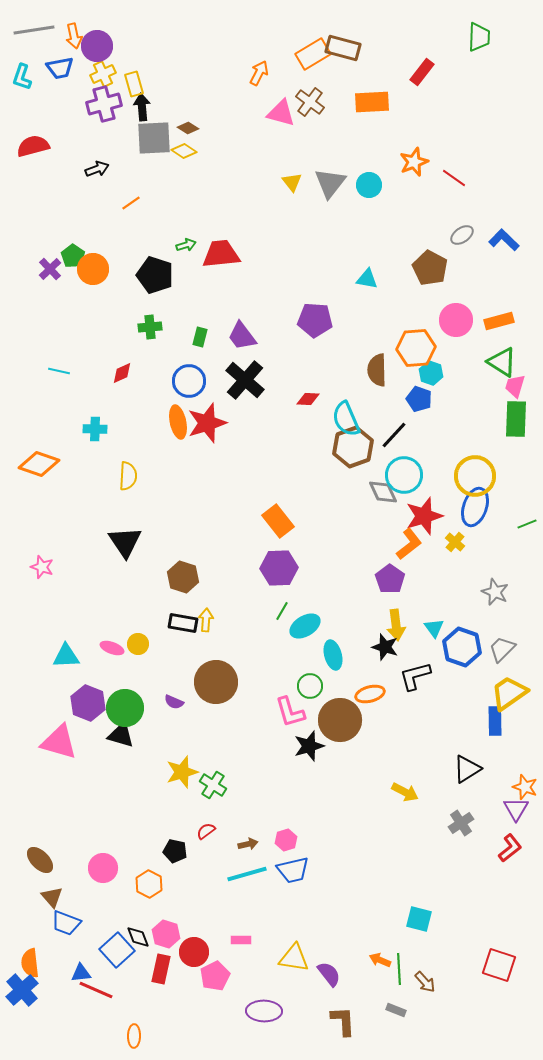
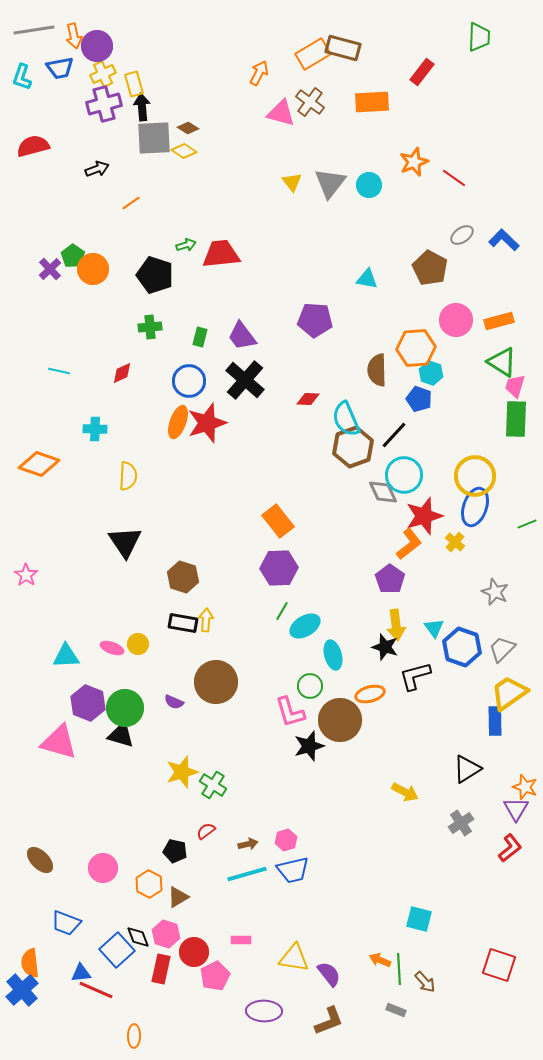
orange ellipse at (178, 422): rotated 32 degrees clockwise
pink star at (42, 567): moved 16 px left, 8 px down; rotated 15 degrees clockwise
brown triangle at (52, 897): moved 126 px right; rotated 40 degrees clockwise
brown L-shape at (343, 1021): moved 14 px left; rotated 72 degrees clockwise
